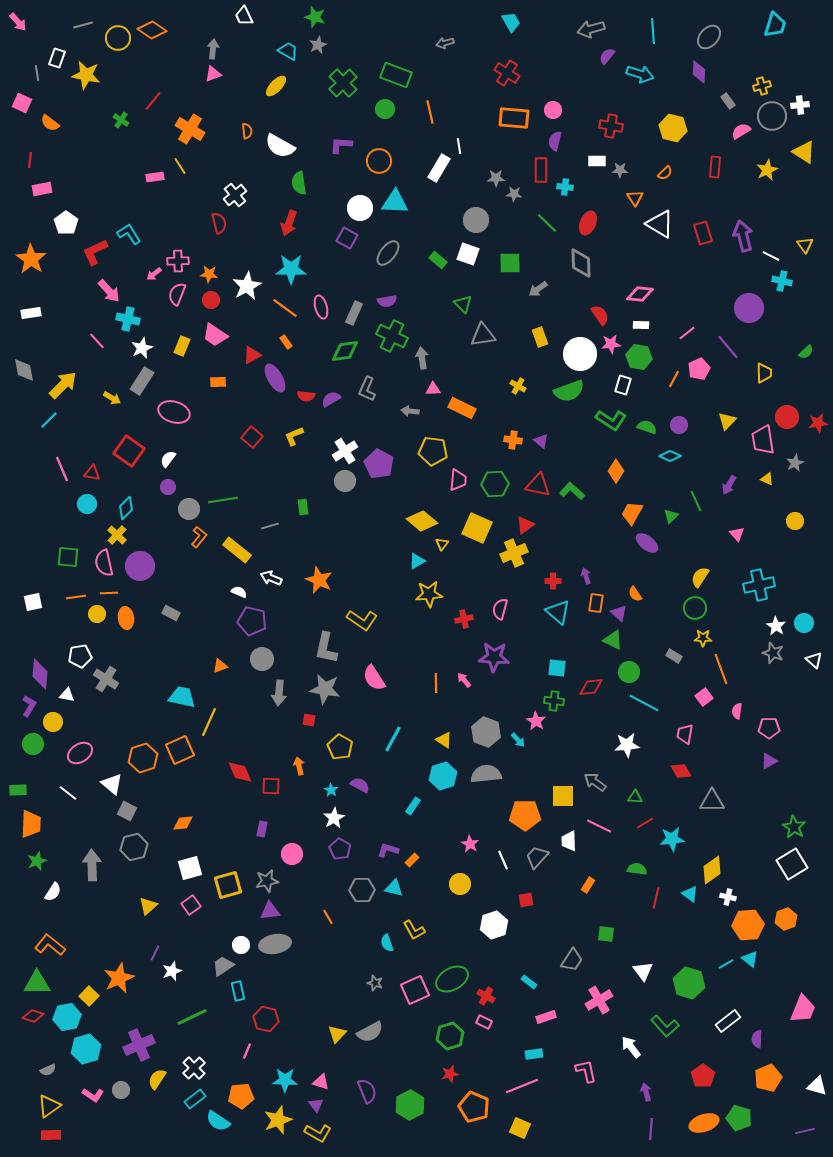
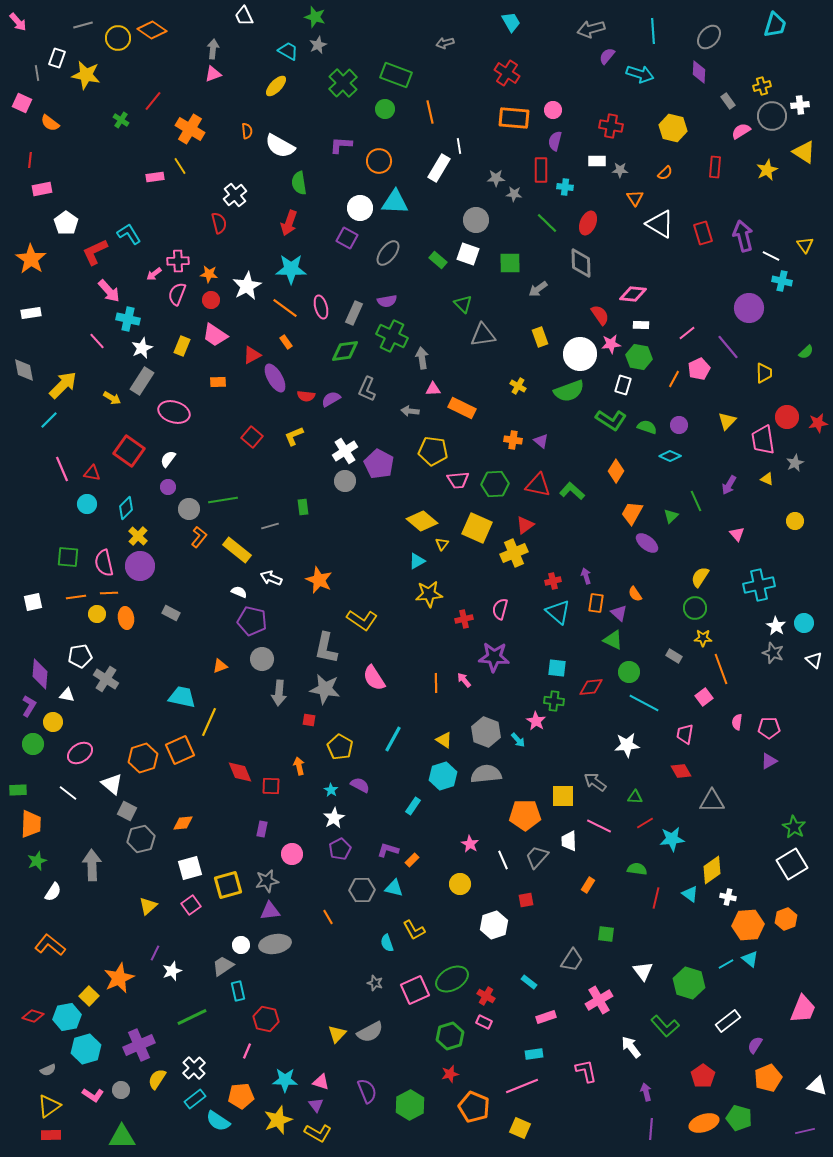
pink diamond at (640, 294): moved 7 px left
pink trapezoid at (458, 480): rotated 80 degrees clockwise
yellow cross at (117, 535): moved 21 px right, 1 px down
red cross at (553, 581): rotated 14 degrees counterclockwise
pink semicircle at (737, 711): moved 11 px down
gray hexagon at (134, 847): moved 7 px right, 8 px up
purple pentagon at (340, 849): rotated 15 degrees clockwise
green triangle at (37, 983): moved 85 px right, 154 px down
purple semicircle at (757, 1039): moved 2 px left, 6 px down; rotated 30 degrees clockwise
